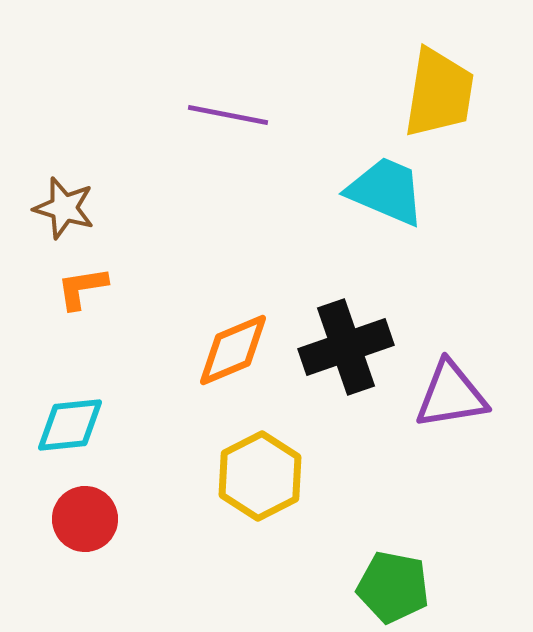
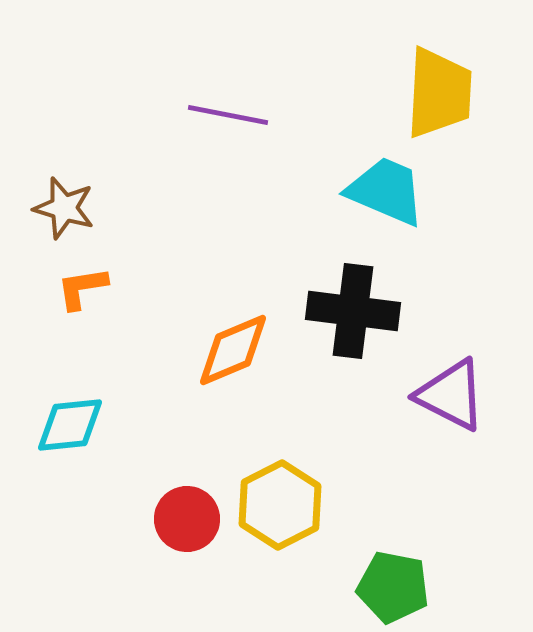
yellow trapezoid: rotated 6 degrees counterclockwise
black cross: moved 7 px right, 36 px up; rotated 26 degrees clockwise
purple triangle: rotated 36 degrees clockwise
yellow hexagon: moved 20 px right, 29 px down
red circle: moved 102 px right
